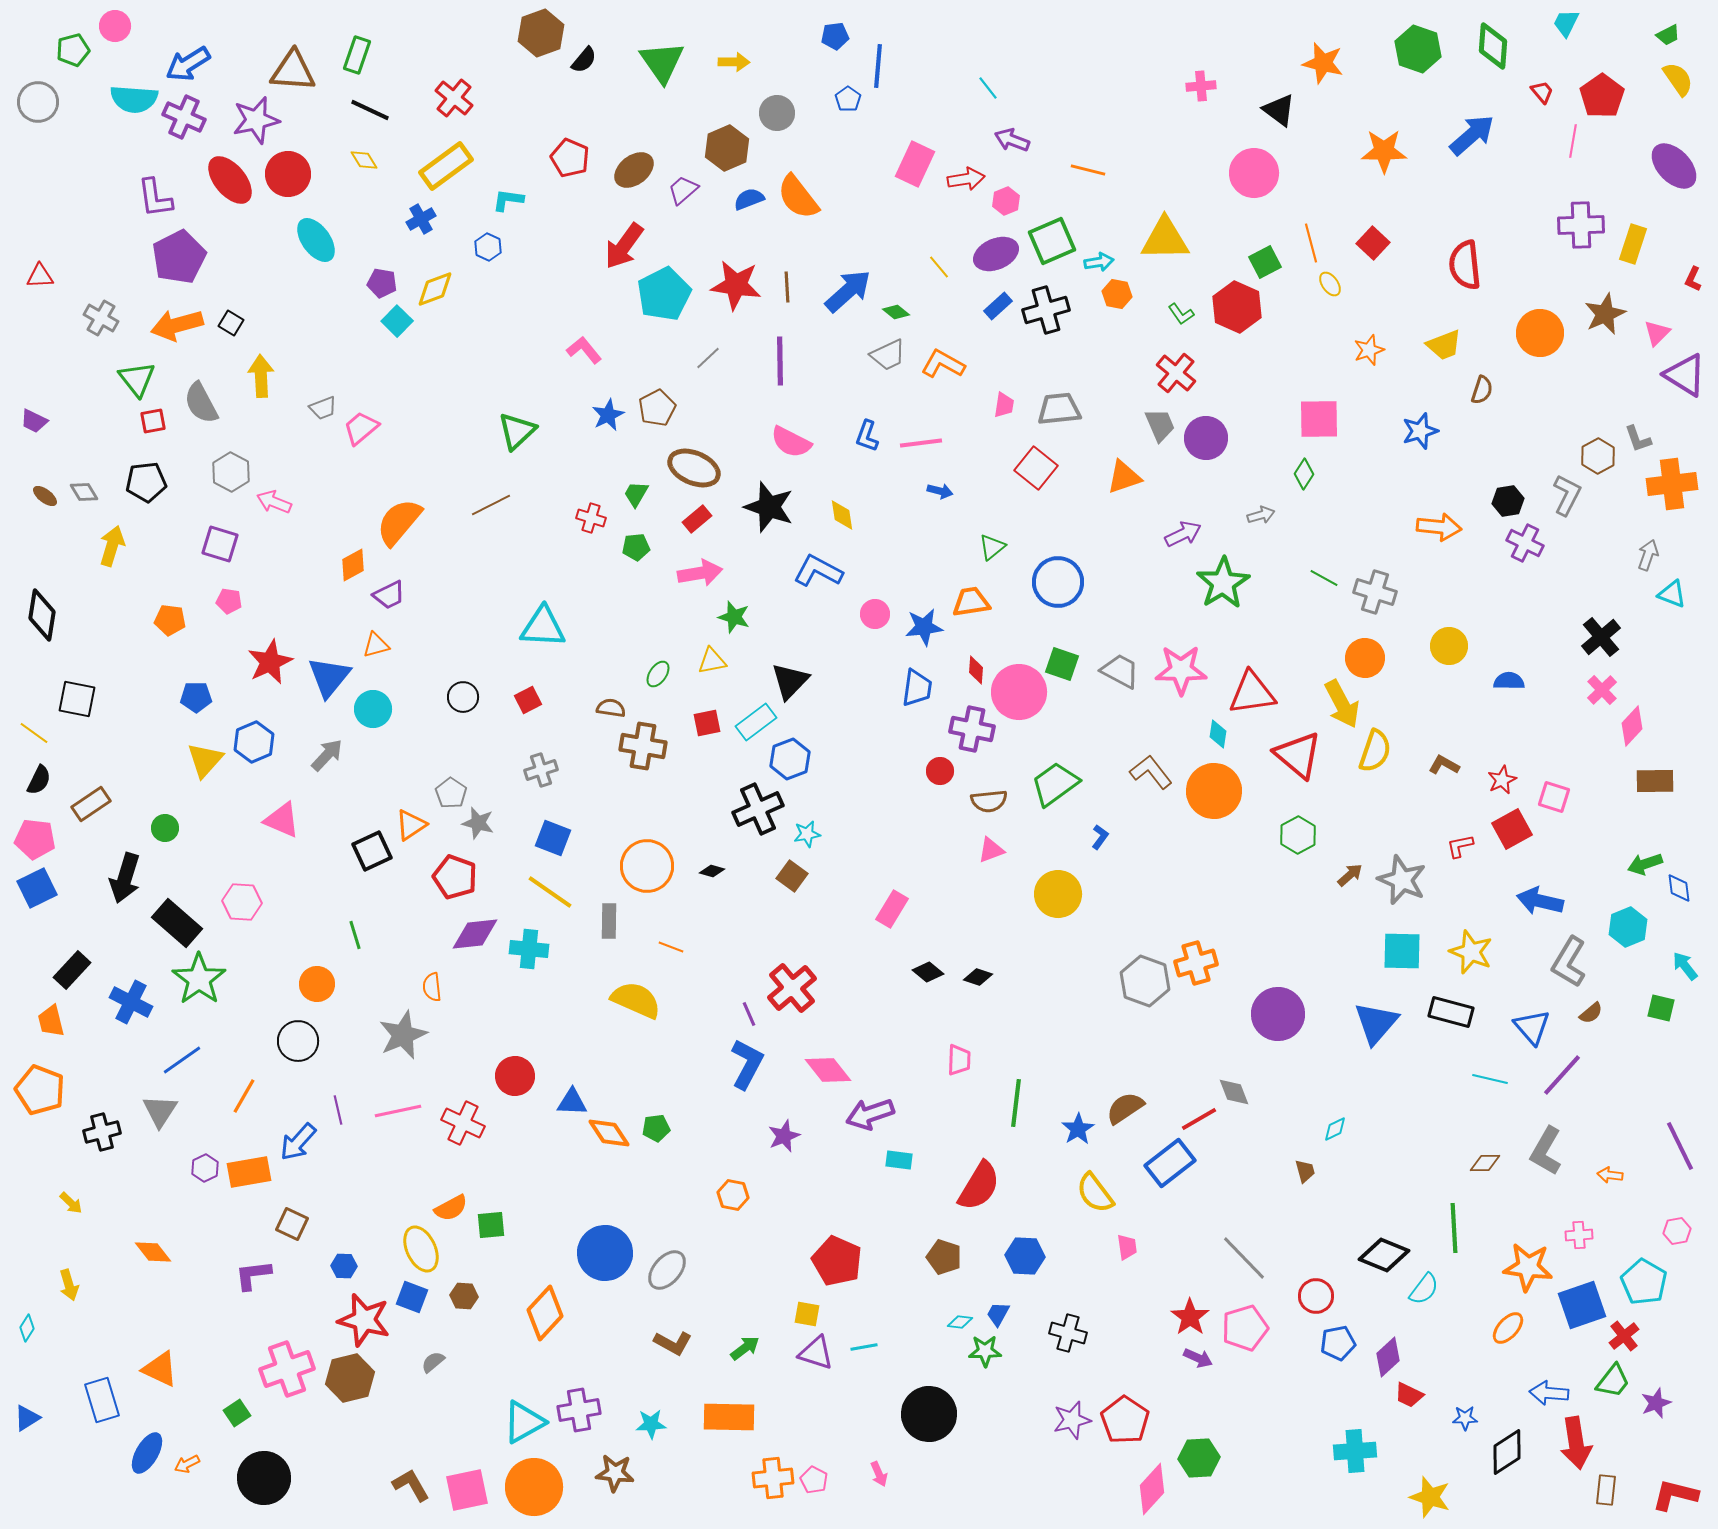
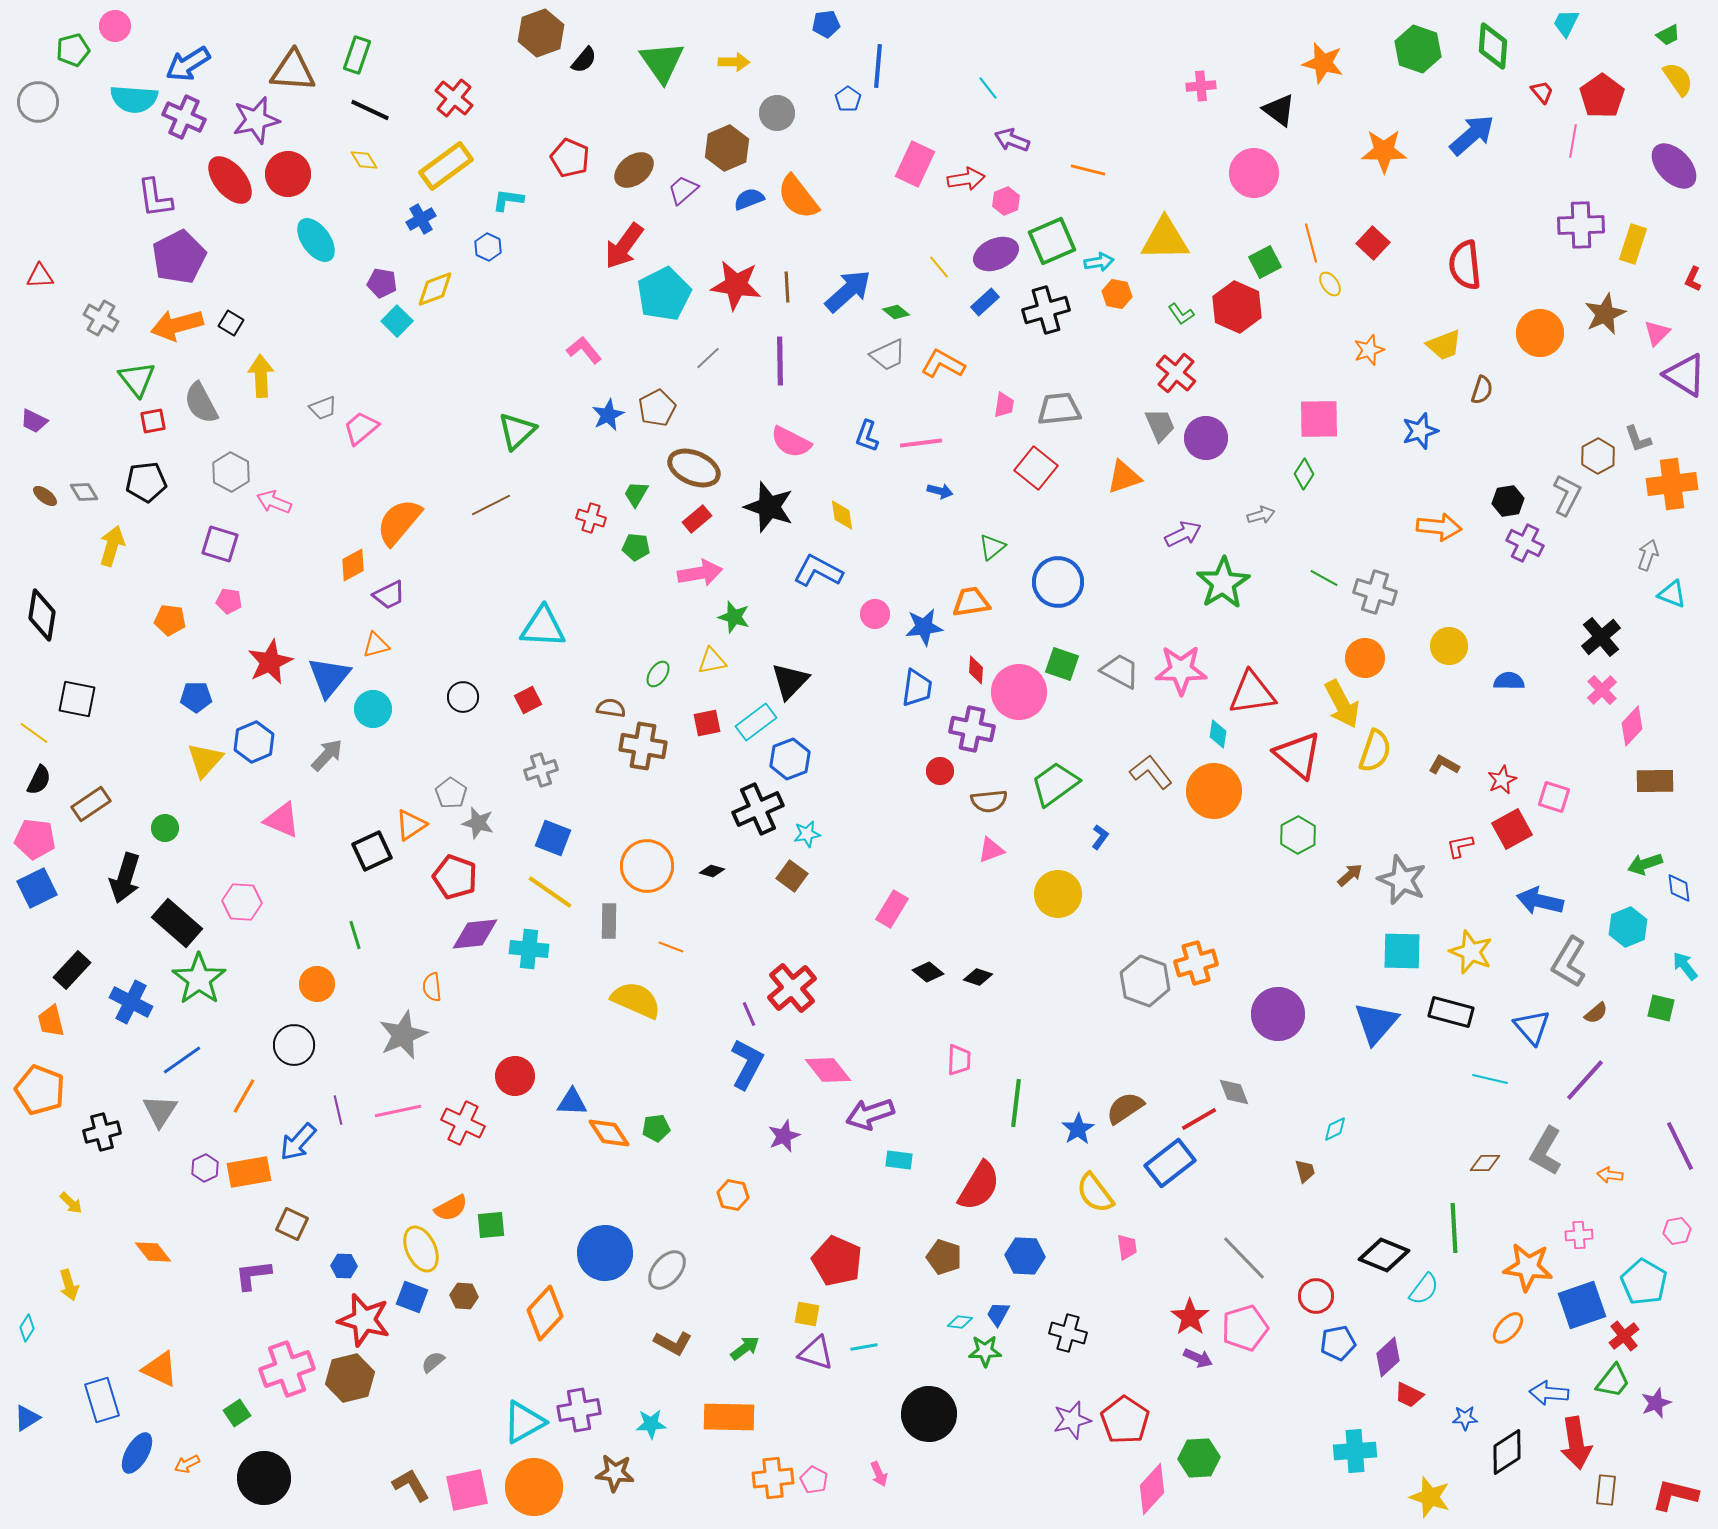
blue pentagon at (835, 36): moved 9 px left, 12 px up
blue rectangle at (998, 306): moved 13 px left, 4 px up
green pentagon at (636, 547): rotated 12 degrees clockwise
brown semicircle at (1591, 1013): moved 5 px right
black circle at (298, 1041): moved 4 px left, 4 px down
purple line at (1562, 1075): moved 23 px right, 5 px down
blue ellipse at (147, 1453): moved 10 px left
